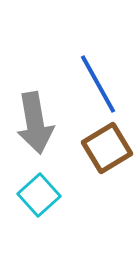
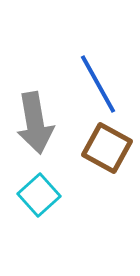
brown square: rotated 30 degrees counterclockwise
